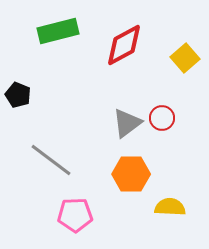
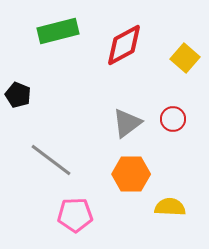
yellow square: rotated 8 degrees counterclockwise
red circle: moved 11 px right, 1 px down
